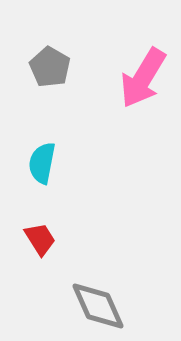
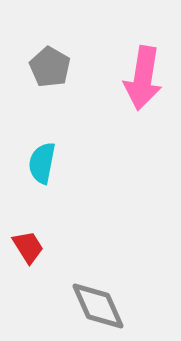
pink arrow: rotated 22 degrees counterclockwise
red trapezoid: moved 12 px left, 8 px down
